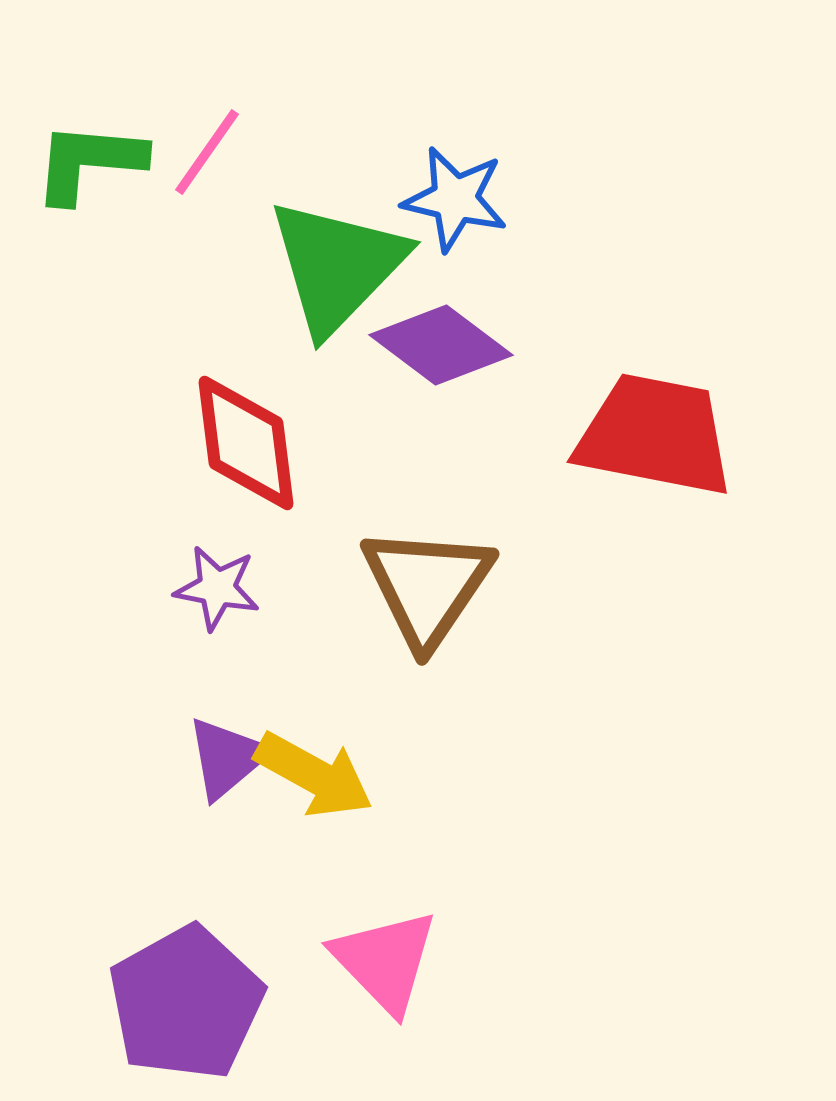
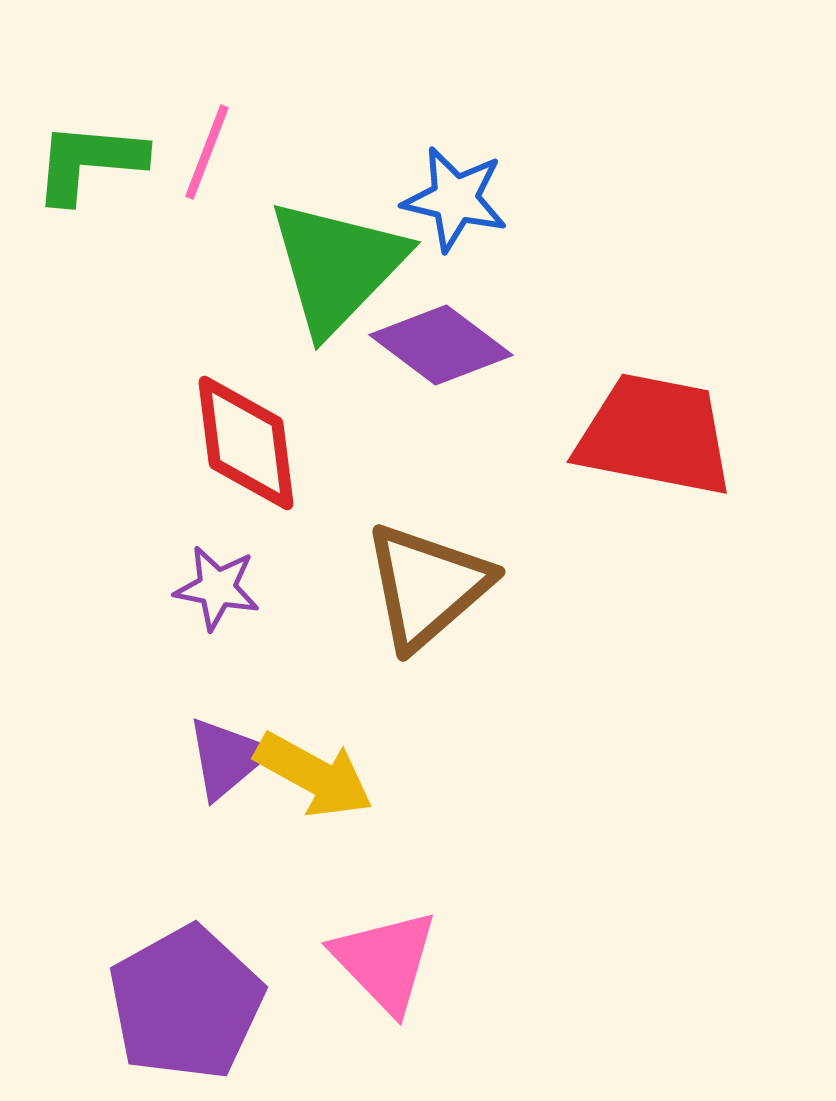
pink line: rotated 14 degrees counterclockwise
brown triangle: rotated 15 degrees clockwise
